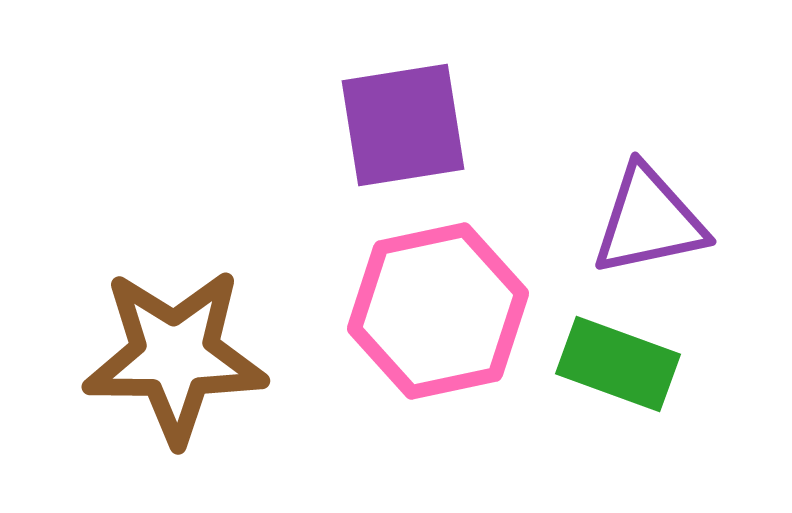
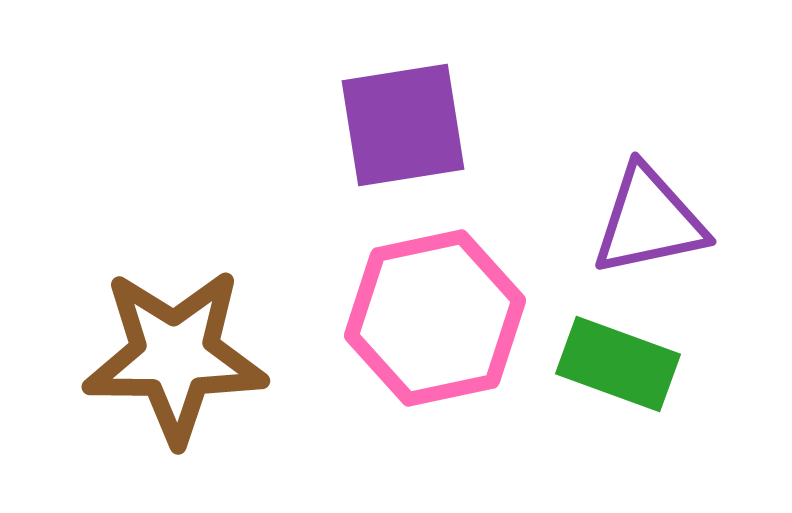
pink hexagon: moved 3 px left, 7 px down
